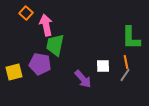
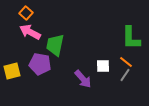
pink arrow: moved 16 px left, 7 px down; rotated 50 degrees counterclockwise
orange line: rotated 40 degrees counterclockwise
yellow square: moved 2 px left, 1 px up
